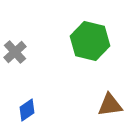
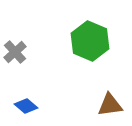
green hexagon: rotated 9 degrees clockwise
blue diamond: moved 1 px left, 4 px up; rotated 75 degrees clockwise
